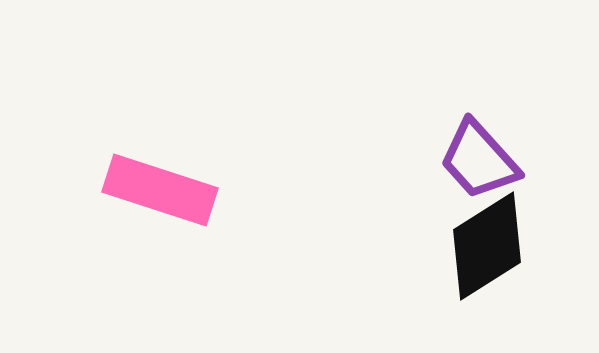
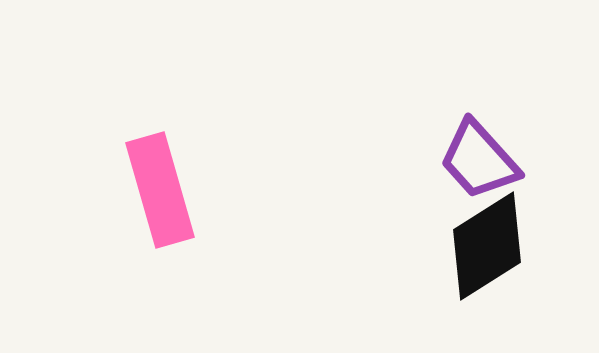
pink rectangle: rotated 56 degrees clockwise
